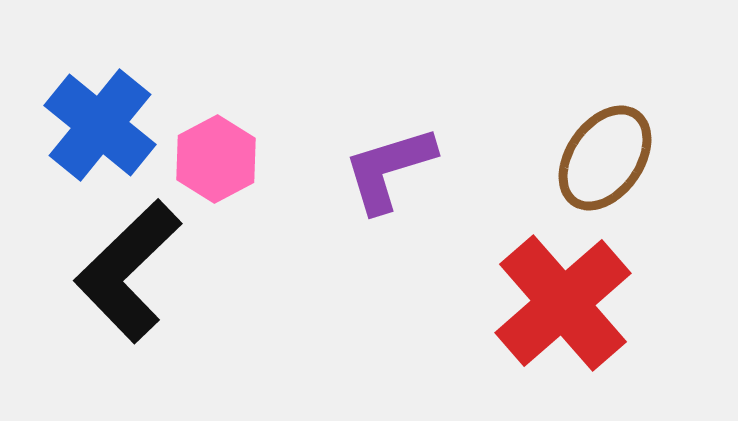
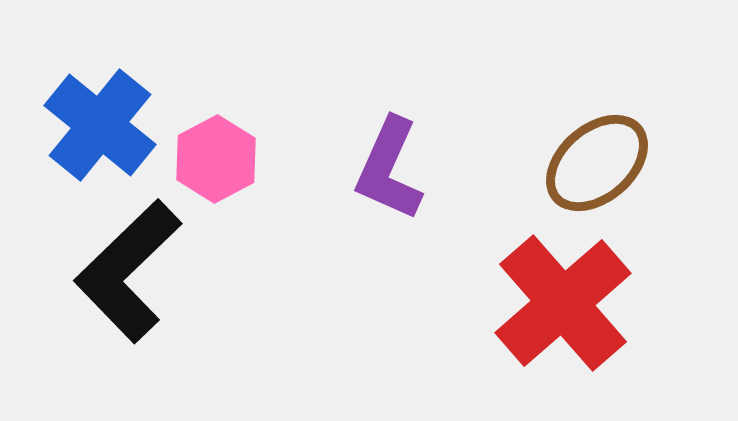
brown ellipse: moved 8 px left, 5 px down; rotated 14 degrees clockwise
purple L-shape: rotated 49 degrees counterclockwise
